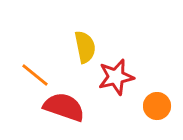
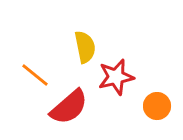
red semicircle: moved 5 px right; rotated 120 degrees clockwise
